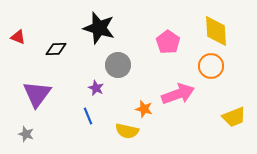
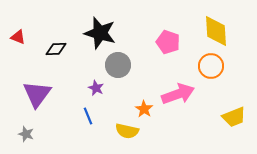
black star: moved 1 px right, 5 px down
pink pentagon: rotated 15 degrees counterclockwise
orange star: rotated 18 degrees clockwise
